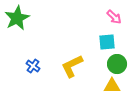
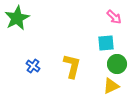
cyan square: moved 1 px left, 1 px down
yellow L-shape: rotated 130 degrees clockwise
yellow triangle: moved 1 px left; rotated 24 degrees counterclockwise
